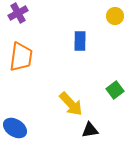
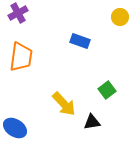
yellow circle: moved 5 px right, 1 px down
blue rectangle: rotated 72 degrees counterclockwise
green square: moved 8 px left
yellow arrow: moved 7 px left
black triangle: moved 2 px right, 8 px up
